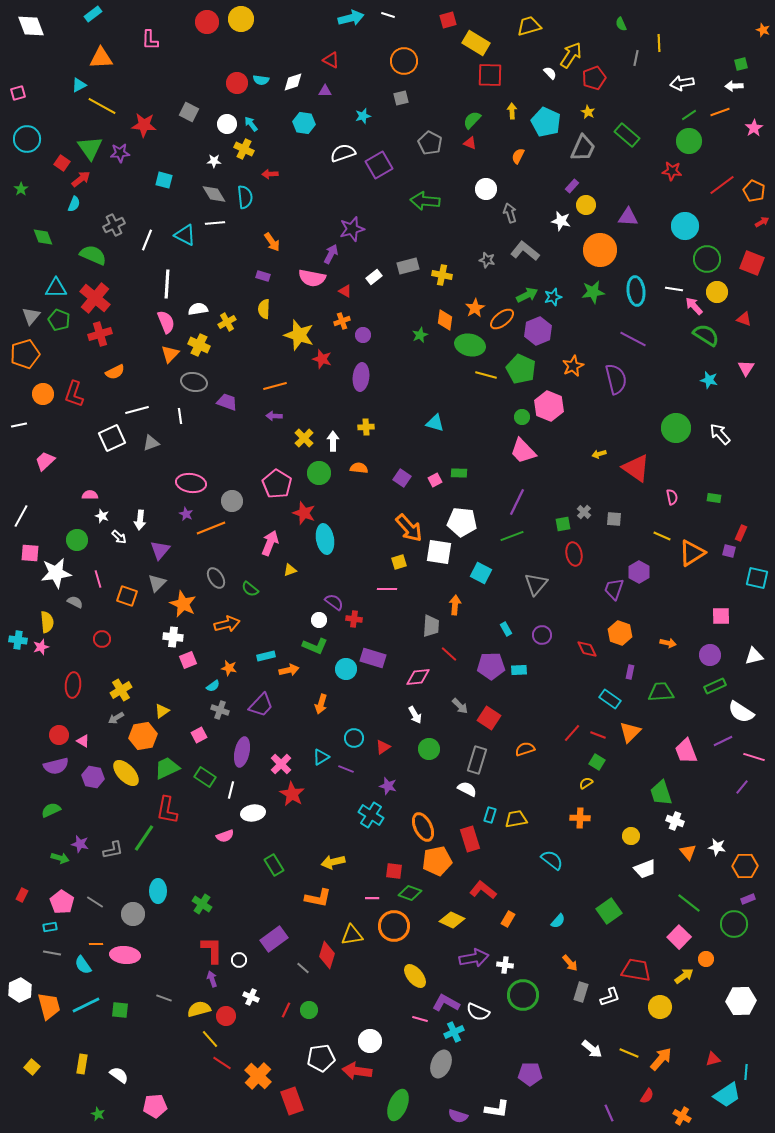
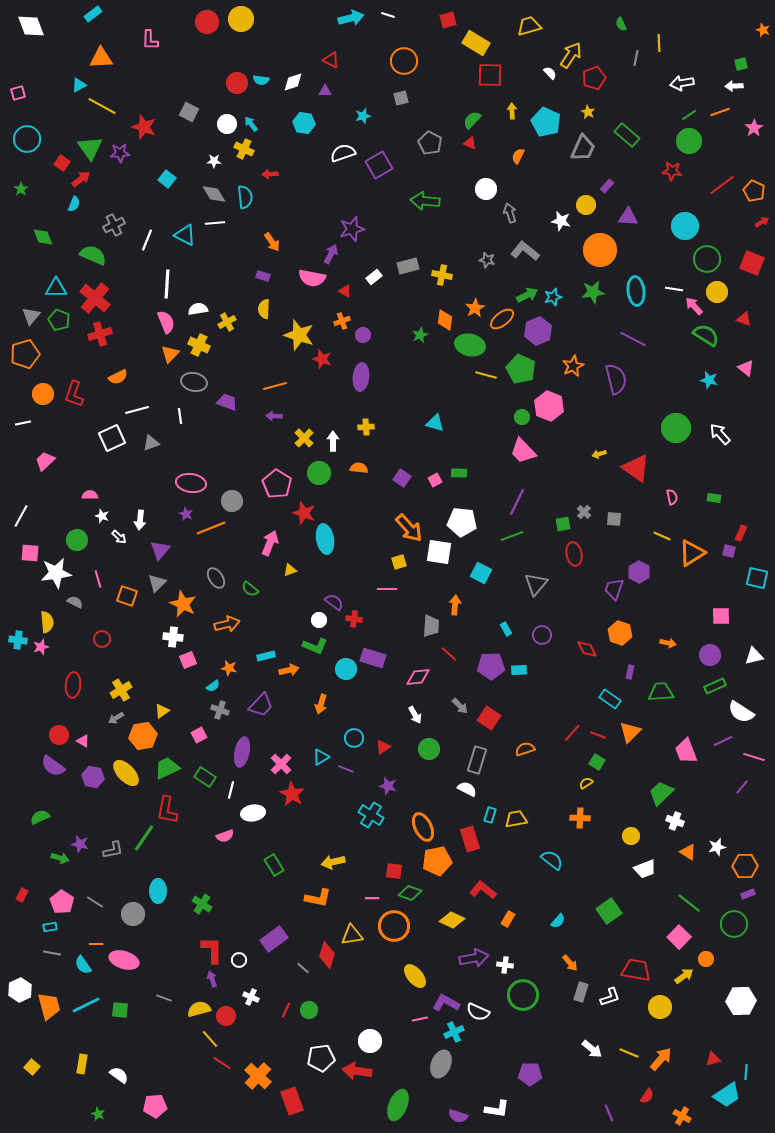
red star at (144, 125): moved 2 px down; rotated 15 degrees clockwise
cyan square at (164, 180): moved 3 px right, 1 px up; rotated 24 degrees clockwise
purple rectangle at (572, 186): moved 35 px right
pink triangle at (746, 368): rotated 24 degrees counterclockwise
orange semicircle at (115, 372): moved 3 px right, 5 px down
white line at (19, 425): moved 4 px right, 2 px up
purple semicircle at (56, 766): moved 3 px left; rotated 50 degrees clockwise
green trapezoid at (661, 793): rotated 64 degrees clockwise
green semicircle at (51, 810): moved 11 px left, 7 px down
white star at (717, 847): rotated 24 degrees counterclockwise
orange triangle at (688, 852): rotated 18 degrees counterclockwise
purple rectangle at (748, 899): moved 5 px up
pink ellipse at (125, 955): moved 1 px left, 5 px down; rotated 12 degrees clockwise
pink line at (420, 1019): rotated 28 degrees counterclockwise
